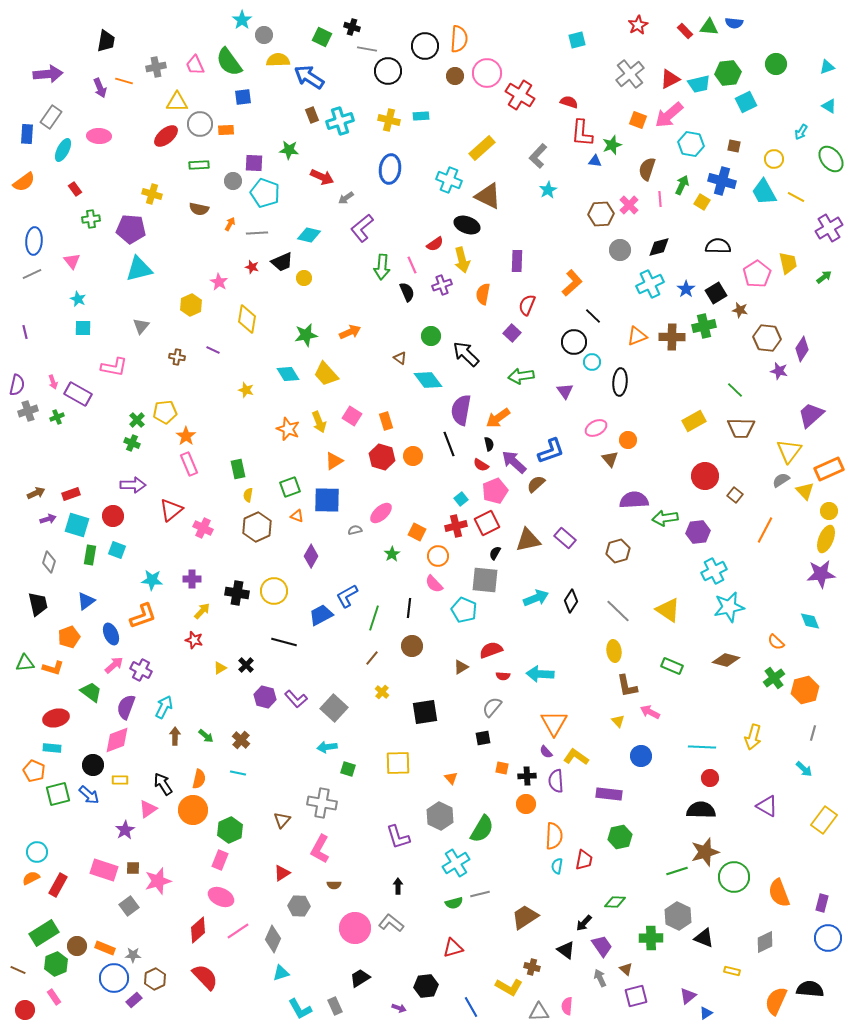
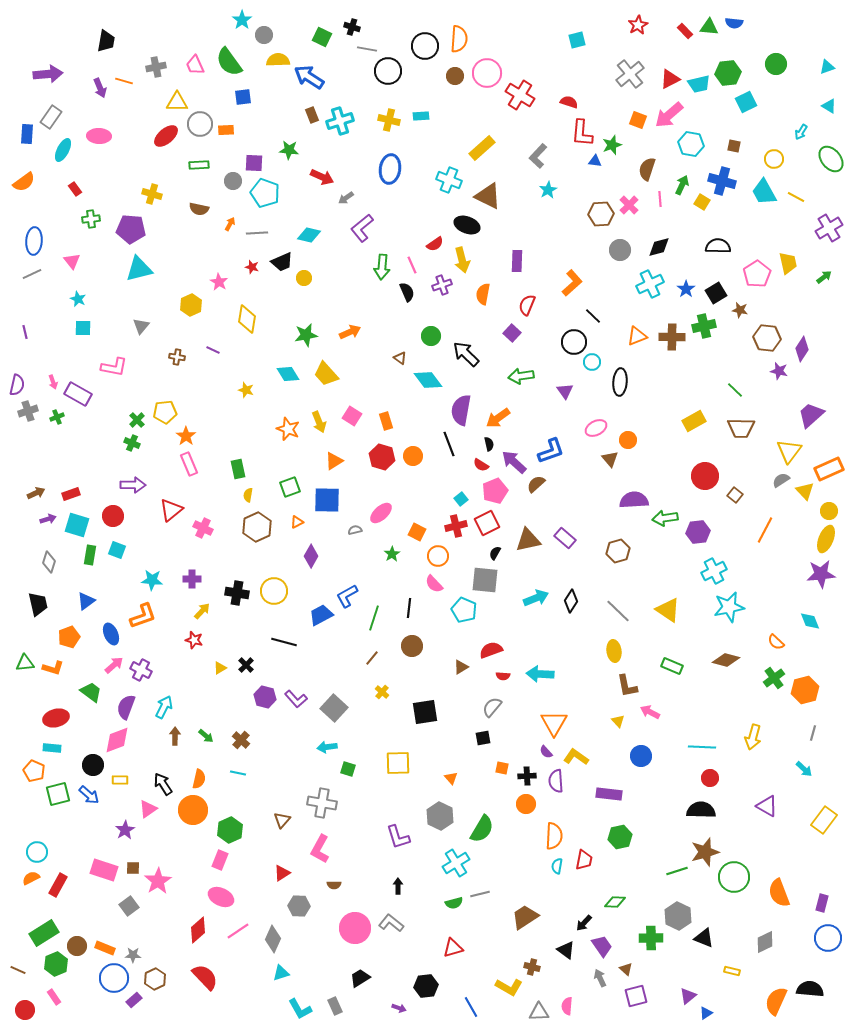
orange triangle at (297, 516): moved 6 px down; rotated 48 degrees counterclockwise
pink star at (158, 881): rotated 16 degrees counterclockwise
